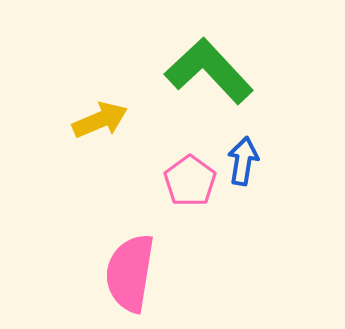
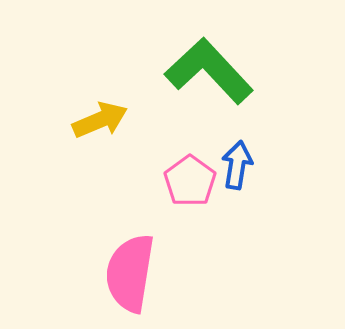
blue arrow: moved 6 px left, 4 px down
